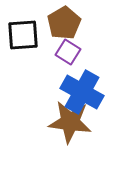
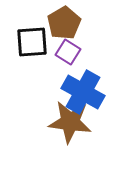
black square: moved 9 px right, 7 px down
blue cross: moved 1 px right
